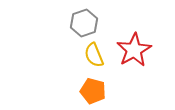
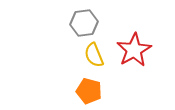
gray hexagon: rotated 12 degrees clockwise
orange pentagon: moved 4 px left
